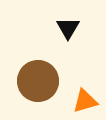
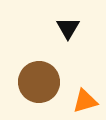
brown circle: moved 1 px right, 1 px down
